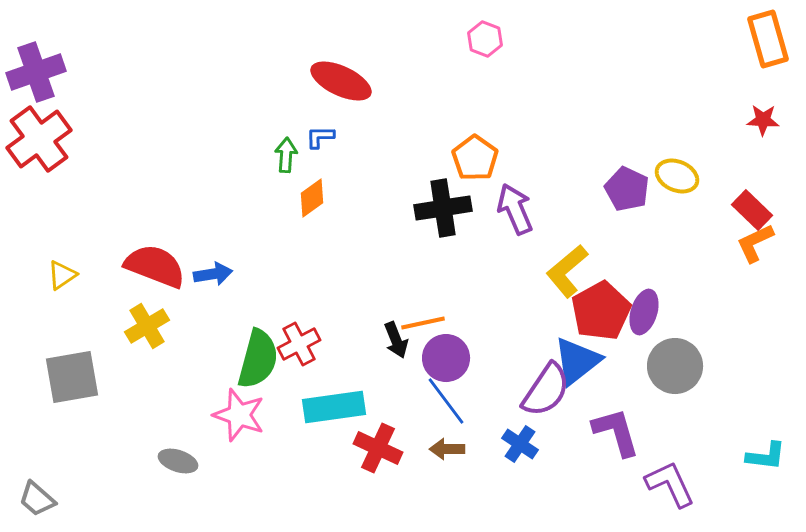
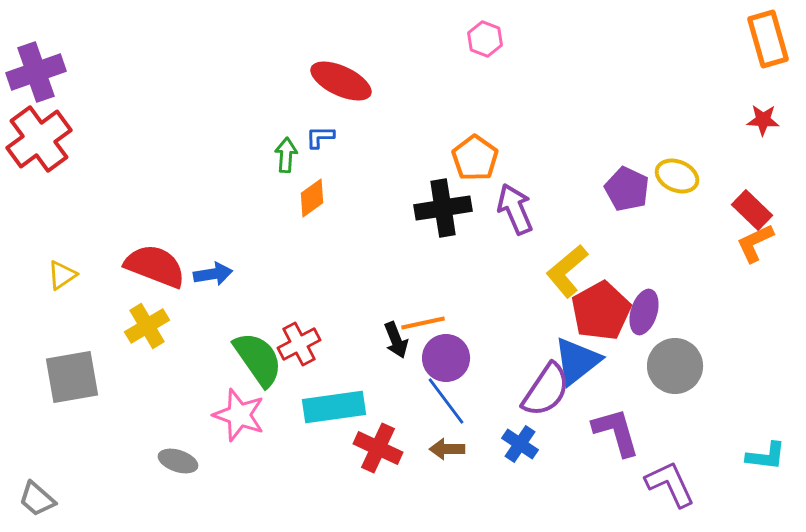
green semicircle at (258, 359): rotated 50 degrees counterclockwise
